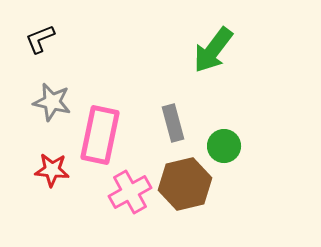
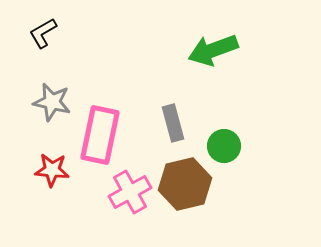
black L-shape: moved 3 px right, 6 px up; rotated 8 degrees counterclockwise
green arrow: rotated 33 degrees clockwise
